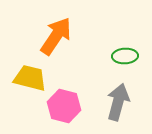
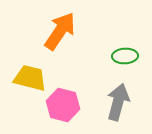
orange arrow: moved 4 px right, 5 px up
pink hexagon: moved 1 px left, 1 px up
